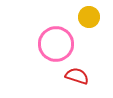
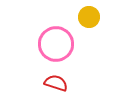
red semicircle: moved 21 px left, 7 px down
